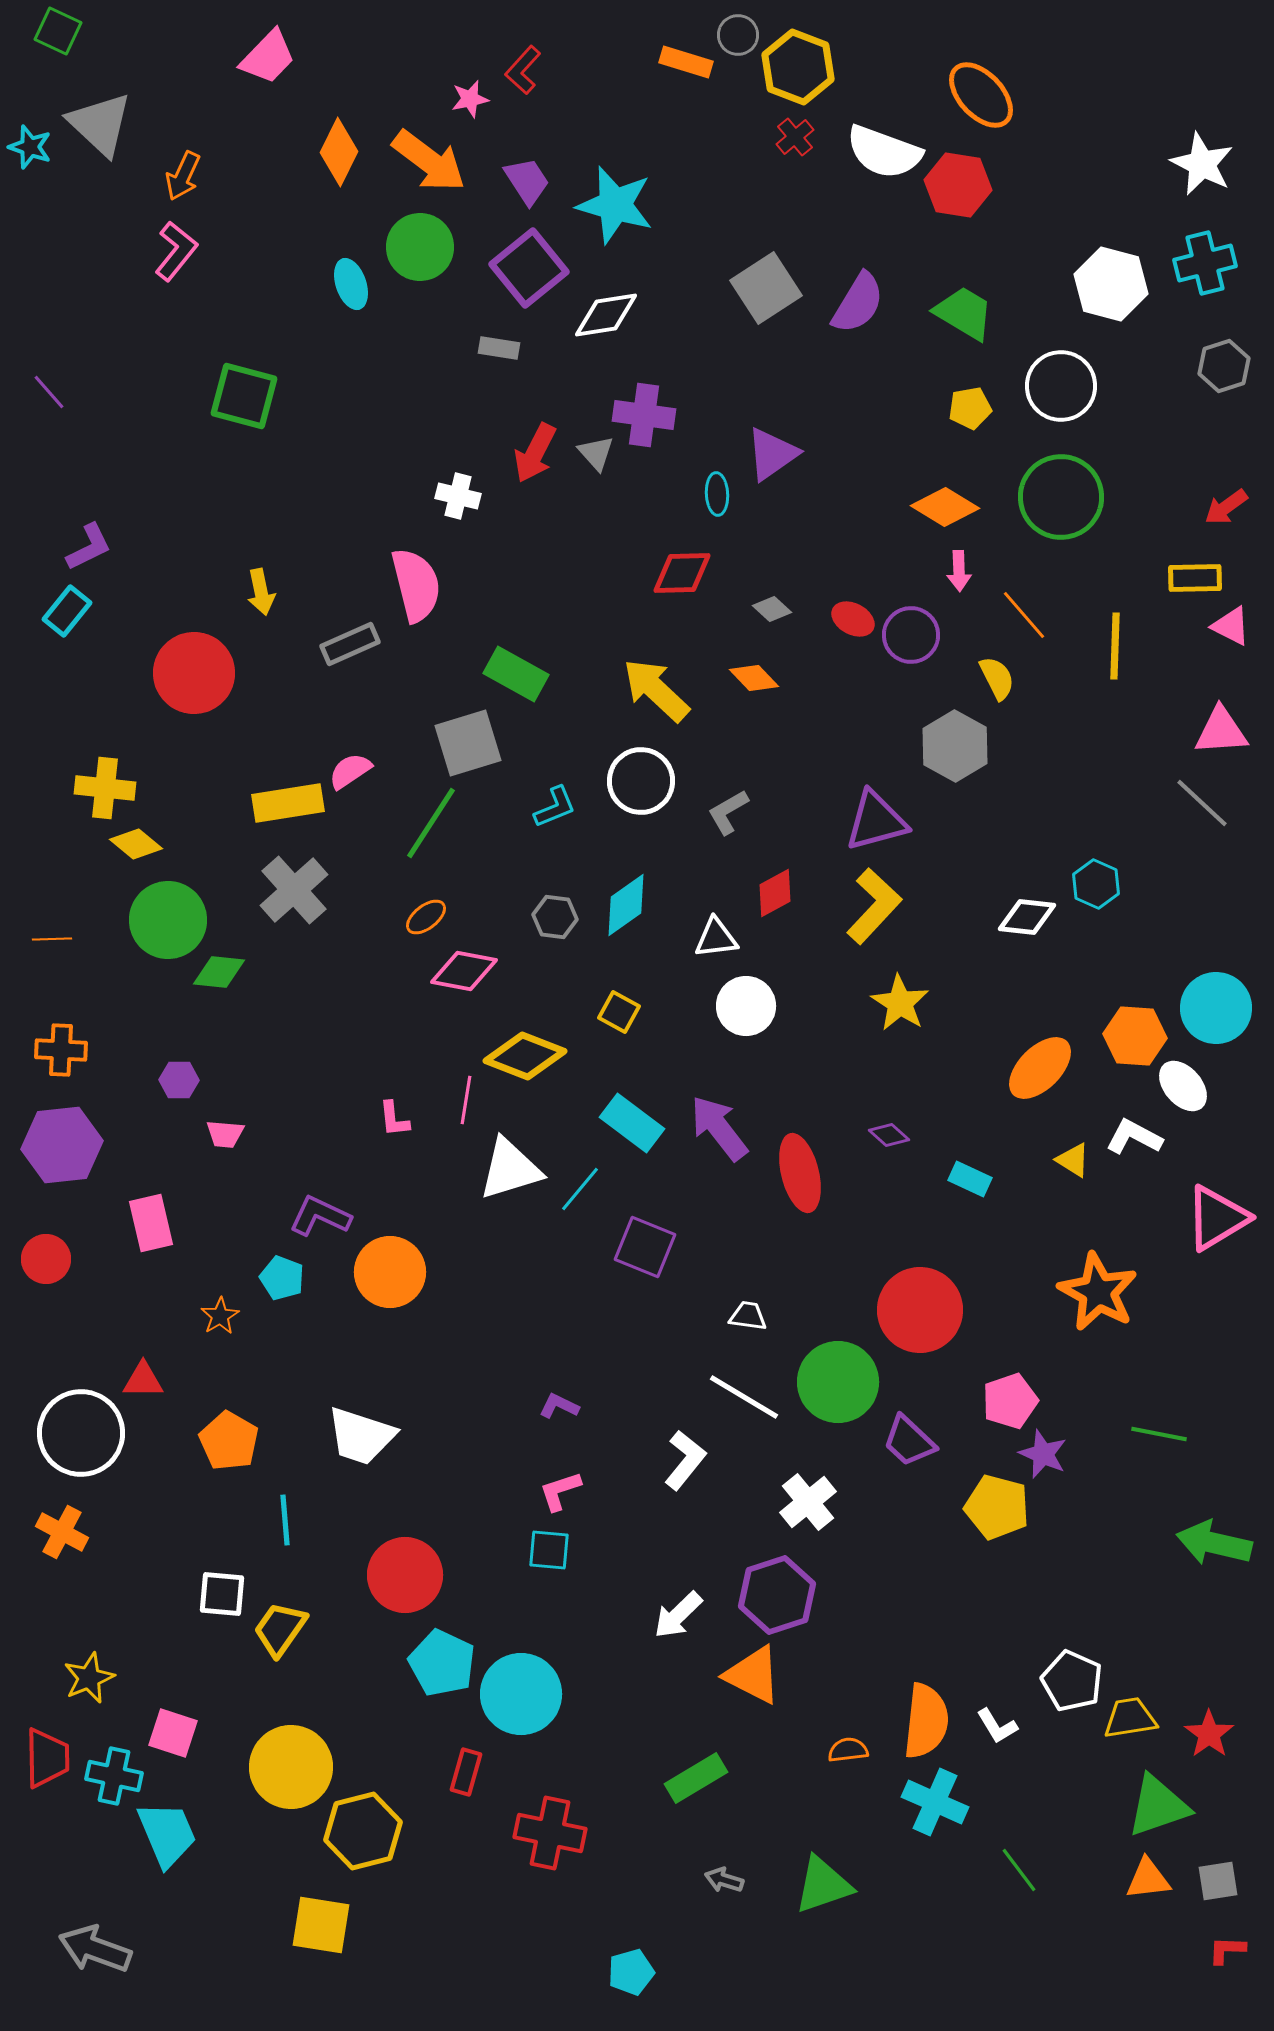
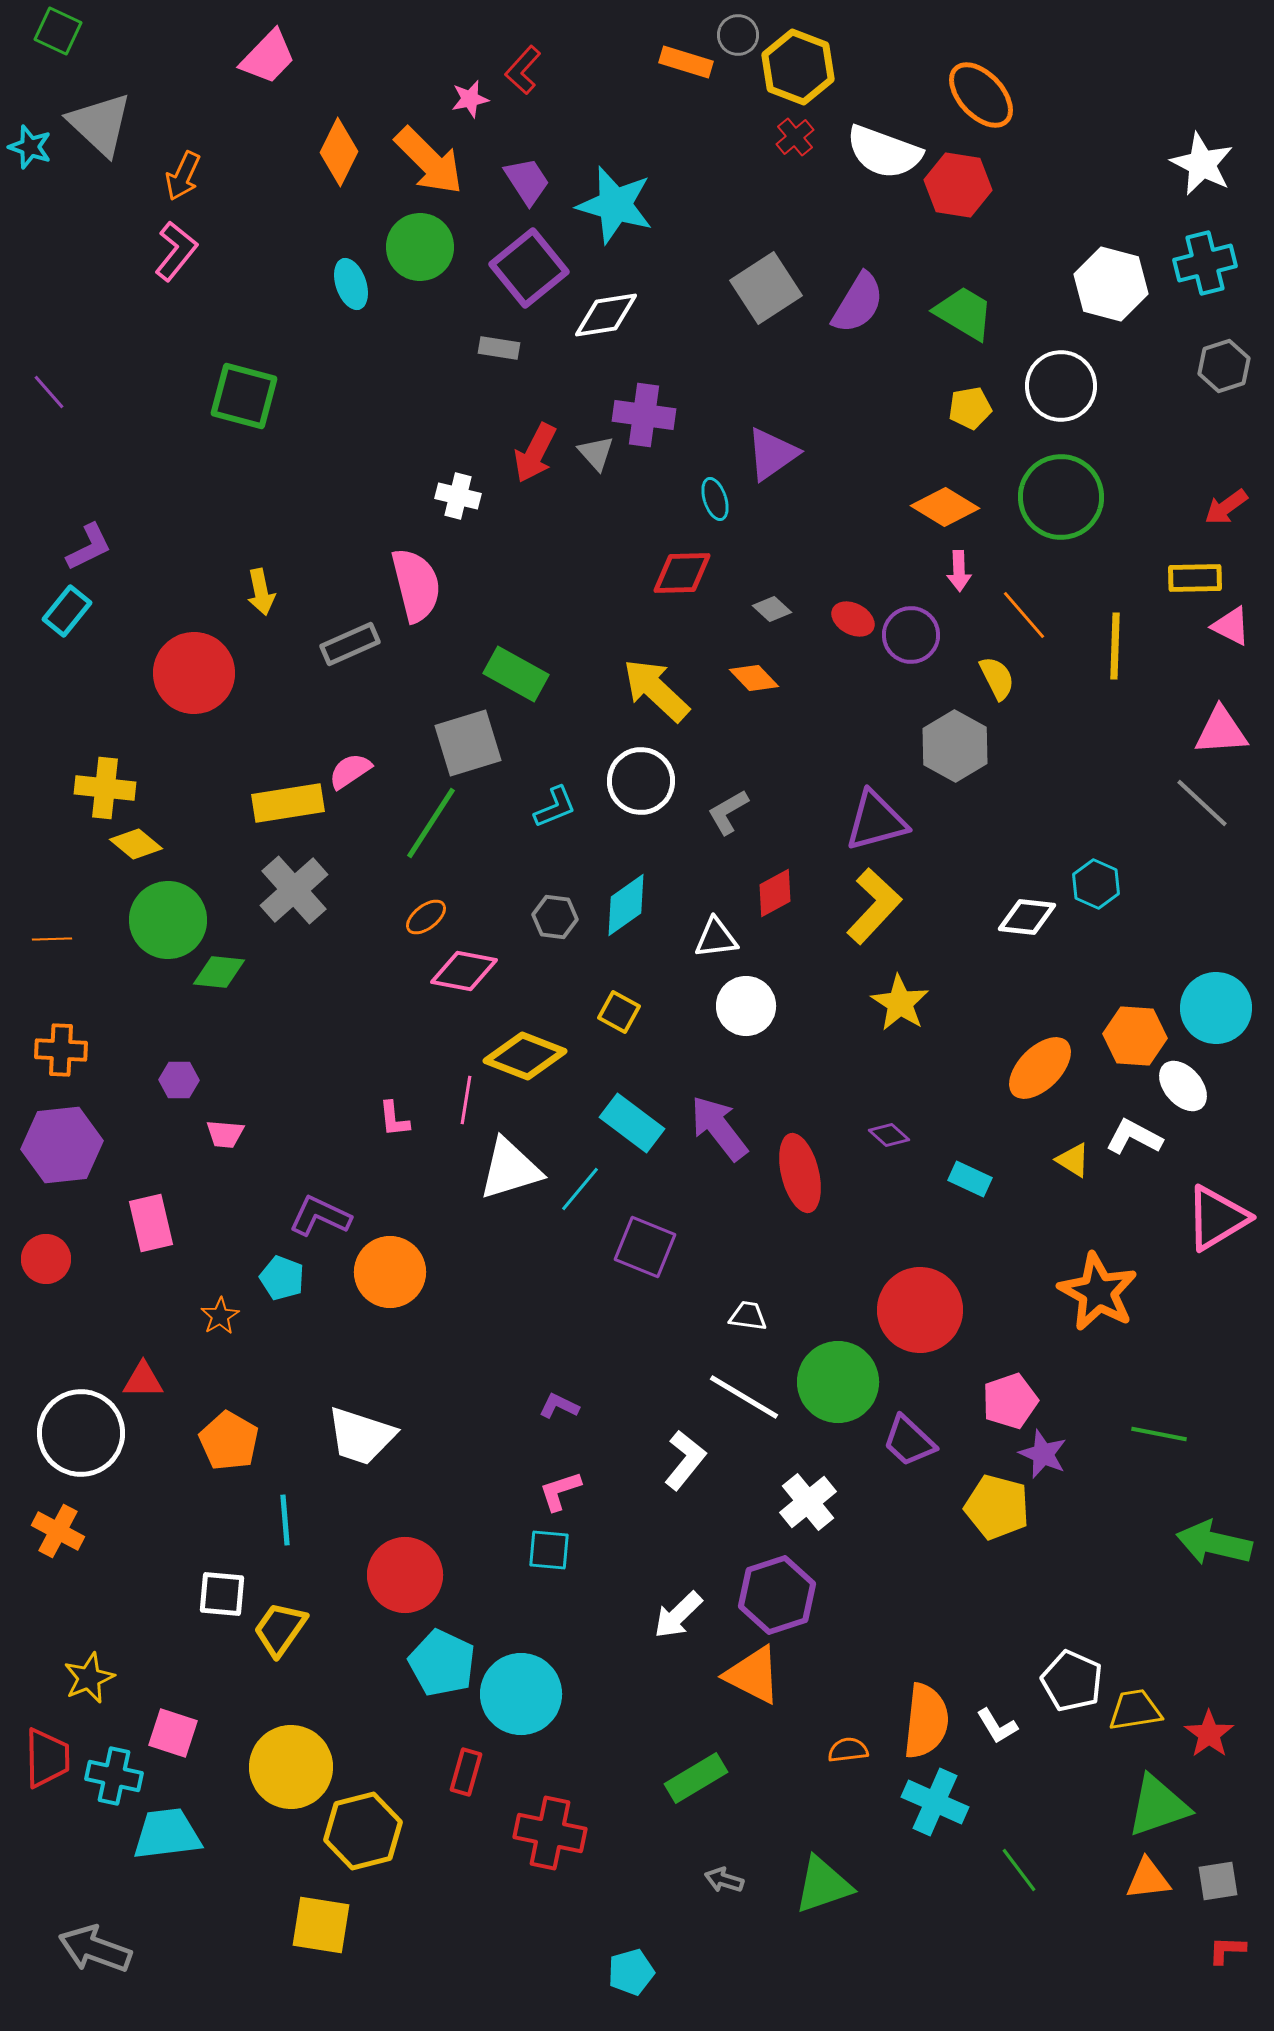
orange arrow at (429, 161): rotated 8 degrees clockwise
cyan ellipse at (717, 494): moved 2 px left, 5 px down; rotated 15 degrees counterclockwise
orange cross at (62, 1532): moved 4 px left, 1 px up
yellow trapezoid at (1130, 1718): moved 5 px right, 8 px up
cyan trapezoid at (167, 1834): rotated 74 degrees counterclockwise
